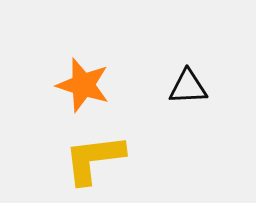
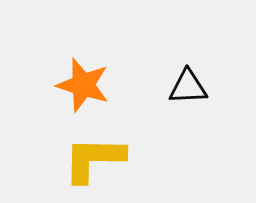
yellow L-shape: rotated 8 degrees clockwise
